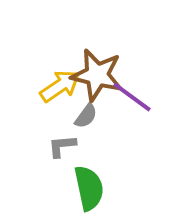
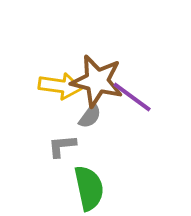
brown star: moved 6 px down
yellow arrow: rotated 42 degrees clockwise
gray semicircle: moved 4 px right
